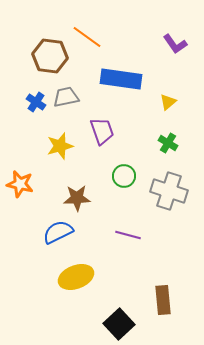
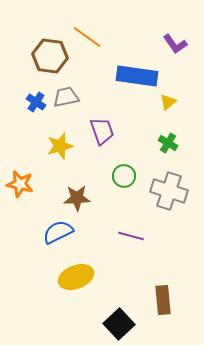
blue rectangle: moved 16 px right, 3 px up
purple line: moved 3 px right, 1 px down
